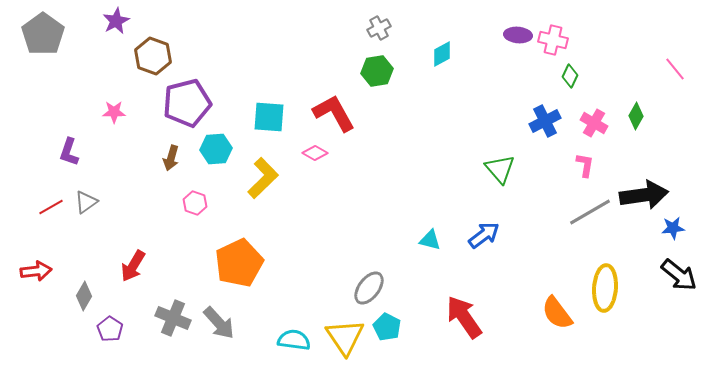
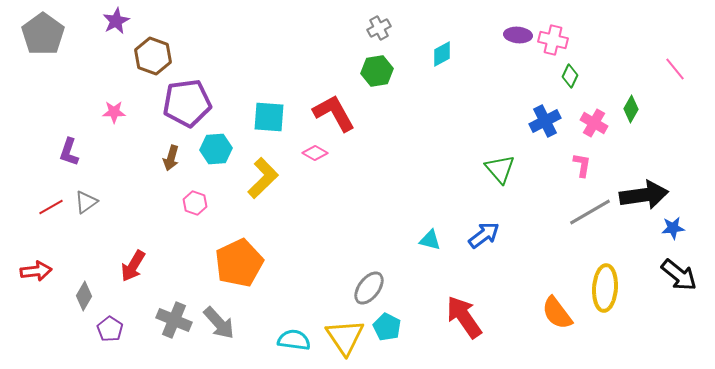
purple pentagon at (187, 103): rotated 6 degrees clockwise
green diamond at (636, 116): moved 5 px left, 7 px up
pink L-shape at (585, 165): moved 3 px left
gray cross at (173, 318): moved 1 px right, 2 px down
